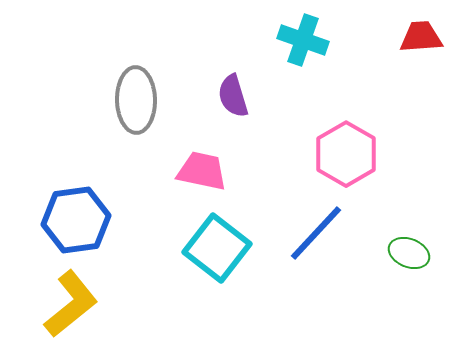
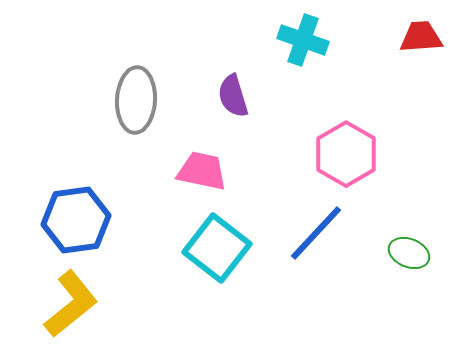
gray ellipse: rotated 4 degrees clockwise
